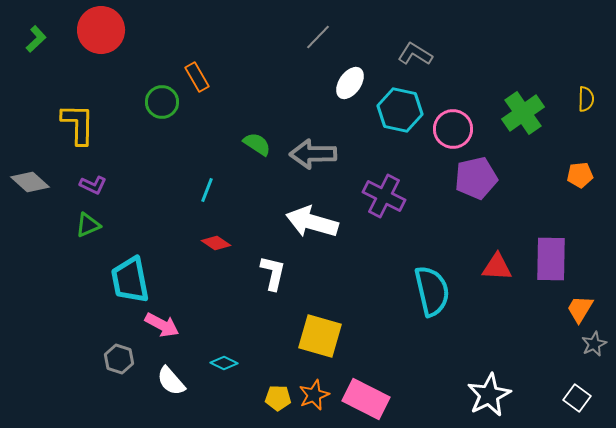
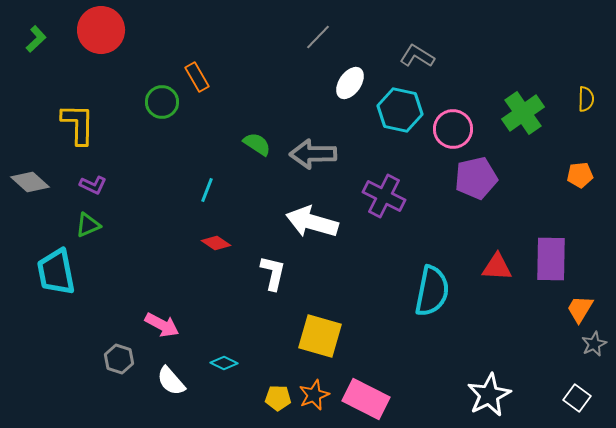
gray L-shape: moved 2 px right, 2 px down
cyan trapezoid: moved 74 px left, 8 px up
cyan semicircle: rotated 24 degrees clockwise
